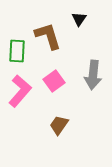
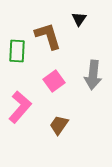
pink L-shape: moved 16 px down
